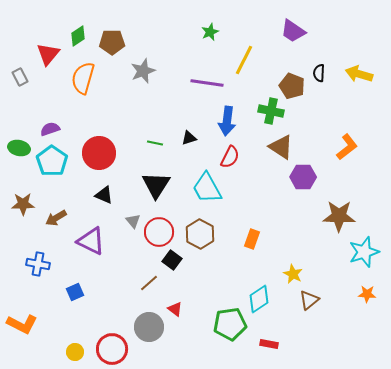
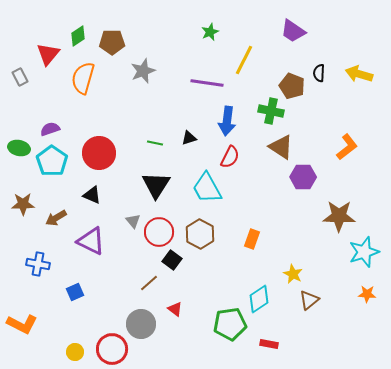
black triangle at (104, 195): moved 12 px left
gray circle at (149, 327): moved 8 px left, 3 px up
